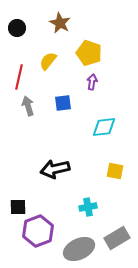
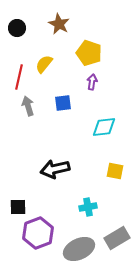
brown star: moved 1 px left, 1 px down
yellow semicircle: moved 4 px left, 3 px down
purple hexagon: moved 2 px down
